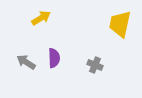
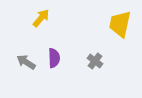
yellow arrow: rotated 18 degrees counterclockwise
gray cross: moved 4 px up; rotated 14 degrees clockwise
